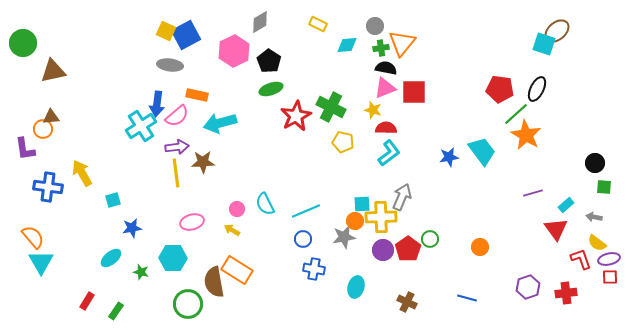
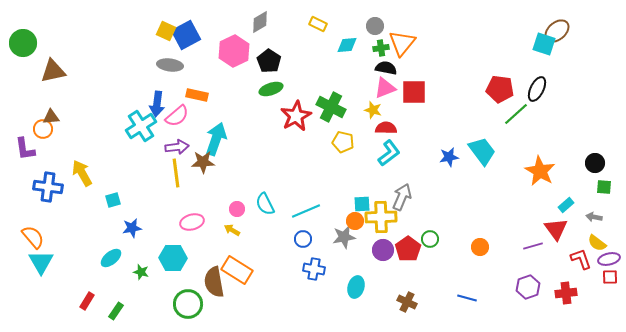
cyan arrow at (220, 123): moved 4 px left, 16 px down; rotated 124 degrees clockwise
orange star at (526, 135): moved 14 px right, 36 px down
purple line at (533, 193): moved 53 px down
